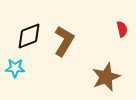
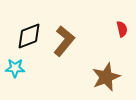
brown L-shape: rotated 8 degrees clockwise
